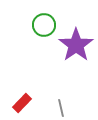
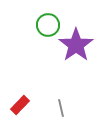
green circle: moved 4 px right
red rectangle: moved 2 px left, 2 px down
